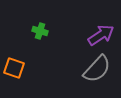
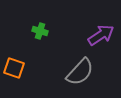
gray semicircle: moved 17 px left, 3 px down
